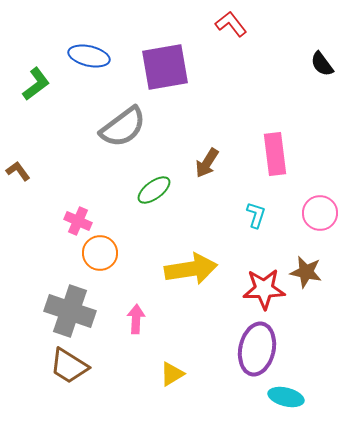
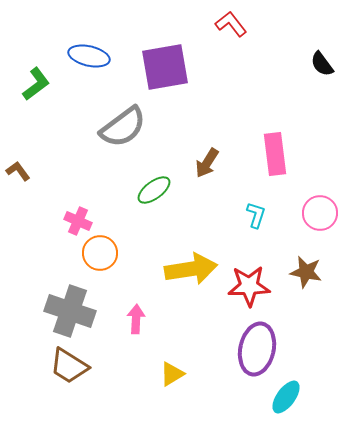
red star: moved 15 px left, 3 px up
cyan ellipse: rotated 68 degrees counterclockwise
